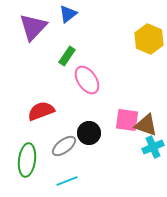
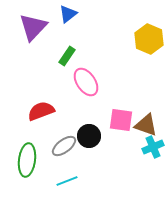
pink ellipse: moved 1 px left, 2 px down
pink square: moved 6 px left
black circle: moved 3 px down
